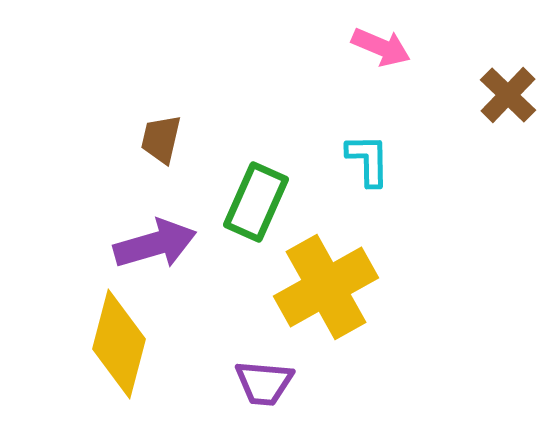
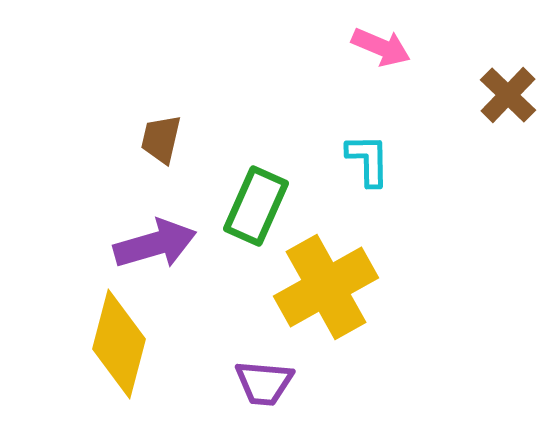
green rectangle: moved 4 px down
